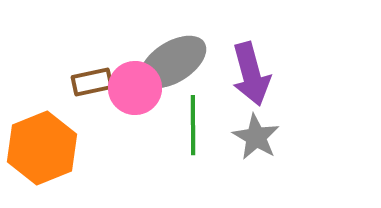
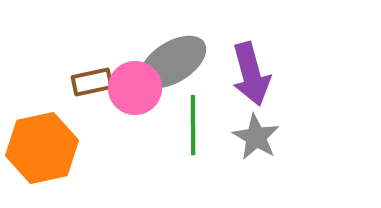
orange hexagon: rotated 10 degrees clockwise
